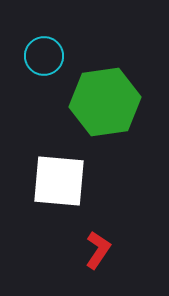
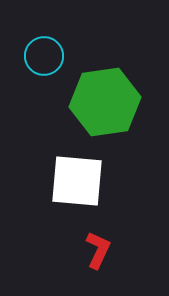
white square: moved 18 px right
red L-shape: rotated 9 degrees counterclockwise
